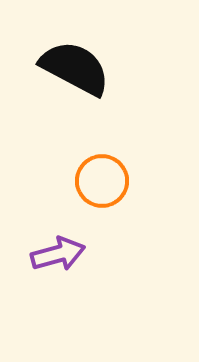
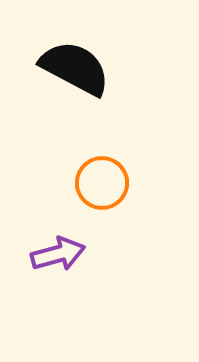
orange circle: moved 2 px down
